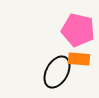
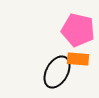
orange rectangle: moved 1 px left
